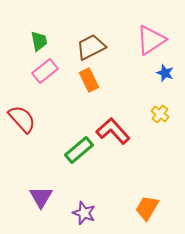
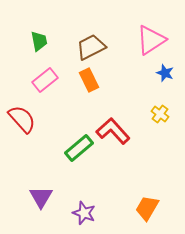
pink rectangle: moved 9 px down
green rectangle: moved 2 px up
